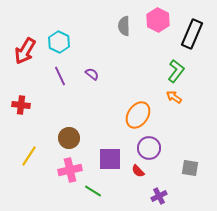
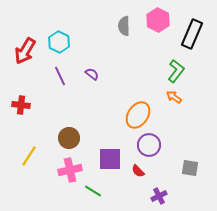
purple circle: moved 3 px up
